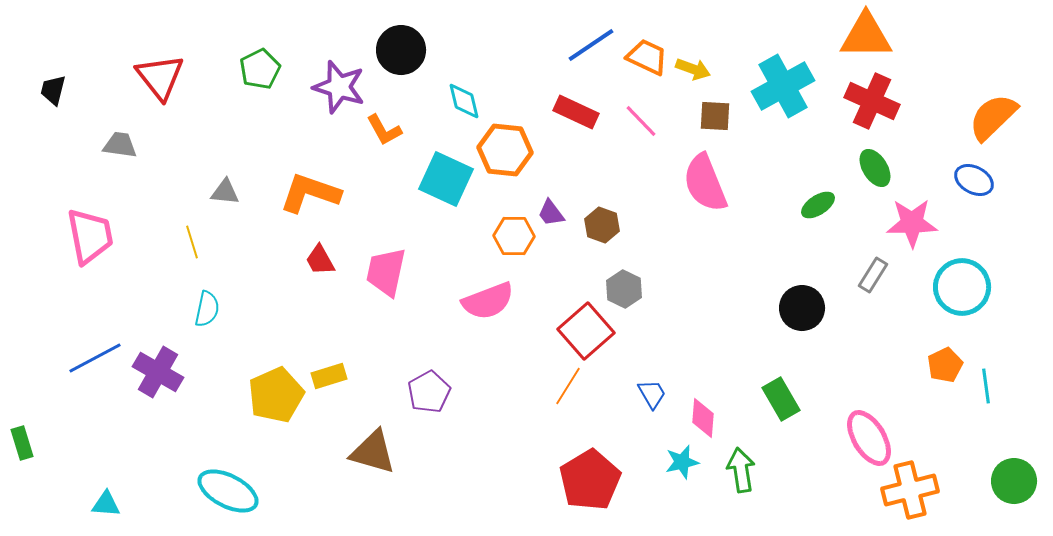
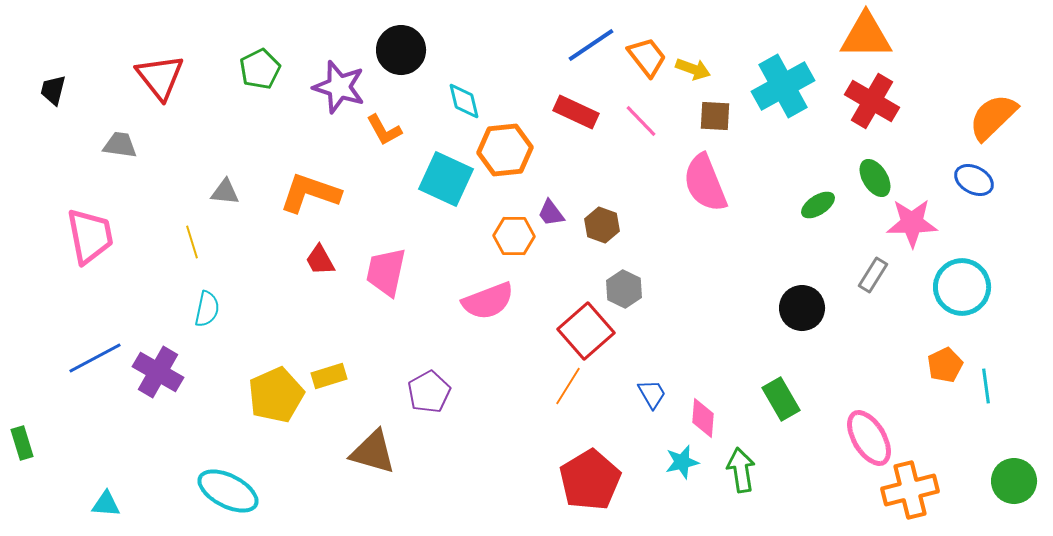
orange trapezoid at (647, 57): rotated 27 degrees clockwise
red cross at (872, 101): rotated 6 degrees clockwise
orange hexagon at (505, 150): rotated 12 degrees counterclockwise
green ellipse at (875, 168): moved 10 px down
